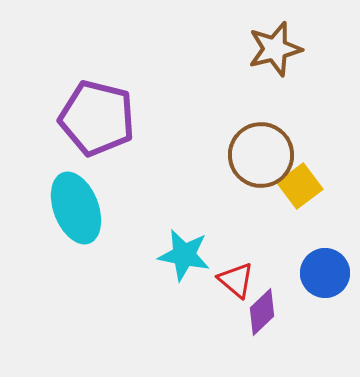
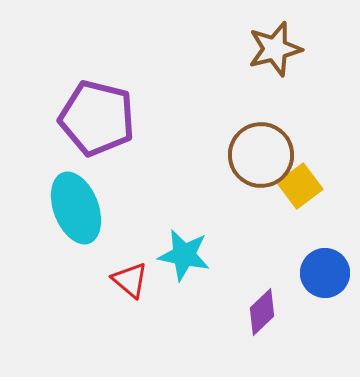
red triangle: moved 106 px left
